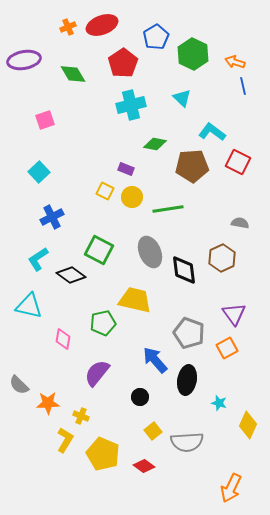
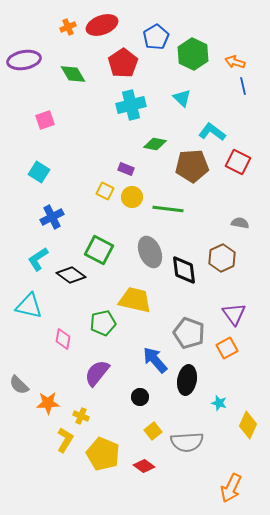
cyan square at (39, 172): rotated 15 degrees counterclockwise
green line at (168, 209): rotated 16 degrees clockwise
